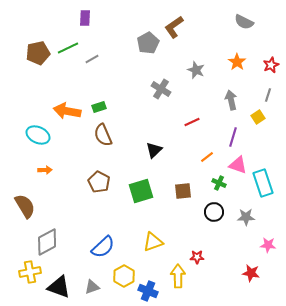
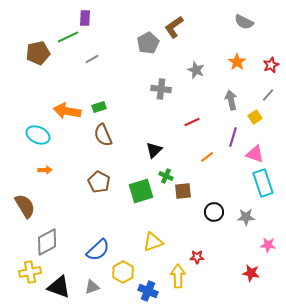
green line at (68, 48): moved 11 px up
gray cross at (161, 89): rotated 24 degrees counterclockwise
gray line at (268, 95): rotated 24 degrees clockwise
yellow square at (258, 117): moved 3 px left
pink triangle at (238, 165): moved 17 px right, 11 px up
green cross at (219, 183): moved 53 px left, 7 px up
blue semicircle at (103, 247): moved 5 px left, 3 px down
yellow hexagon at (124, 276): moved 1 px left, 4 px up
